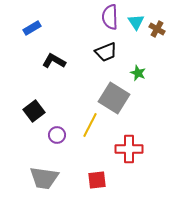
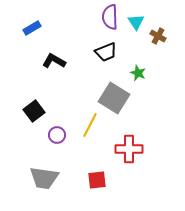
brown cross: moved 1 px right, 7 px down
